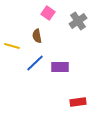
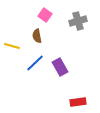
pink square: moved 3 px left, 2 px down
gray cross: rotated 18 degrees clockwise
purple rectangle: rotated 60 degrees clockwise
